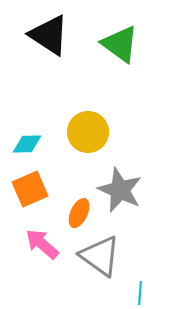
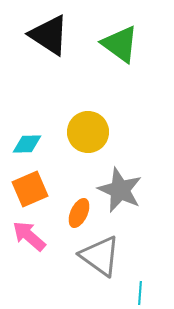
pink arrow: moved 13 px left, 8 px up
